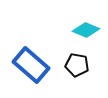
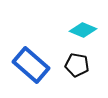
cyan diamond: moved 3 px left
